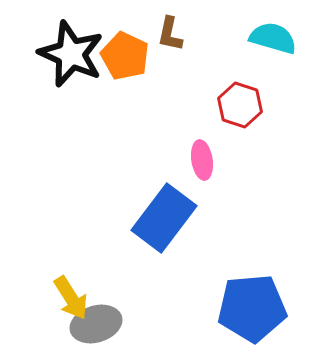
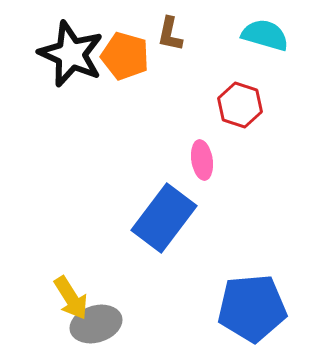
cyan semicircle: moved 8 px left, 3 px up
orange pentagon: rotated 9 degrees counterclockwise
